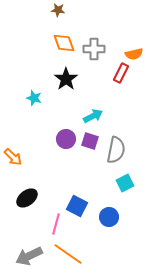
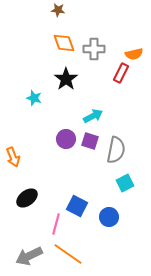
orange arrow: rotated 24 degrees clockwise
